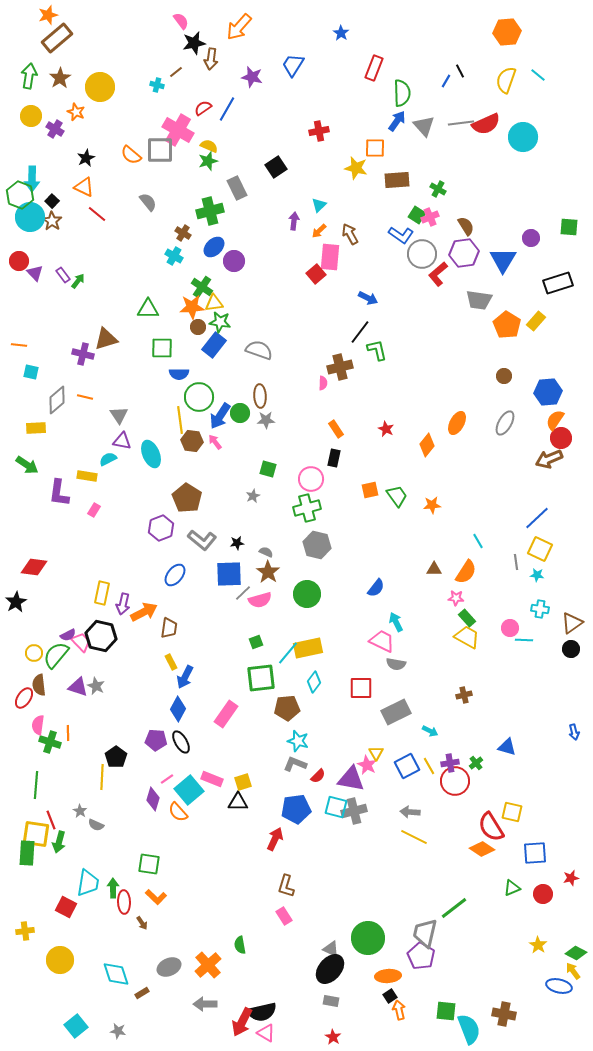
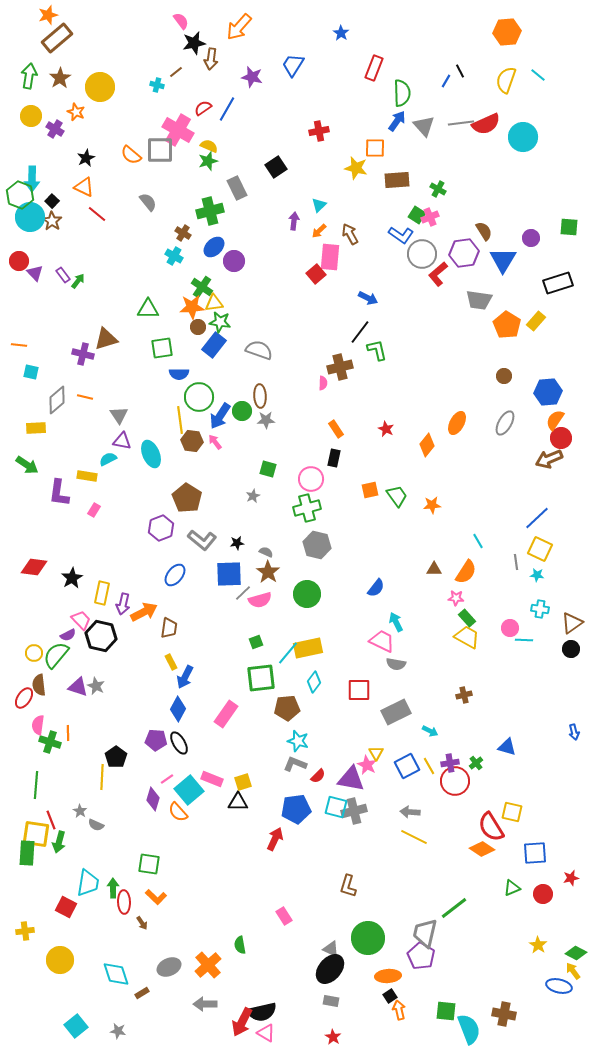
brown semicircle at (466, 226): moved 18 px right, 5 px down
green square at (162, 348): rotated 10 degrees counterclockwise
green circle at (240, 413): moved 2 px right, 2 px up
black star at (16, 602): moved 56 px right, 24 px up
pink trapezoid at (81, 642): moved 22 px up
red square at (361, 688): moved 2 px left, 2 px down
black ellipse at (181, 742): moved 2 px left, 1 px down
brown L-shape at (286, 886): moved 62 px right
